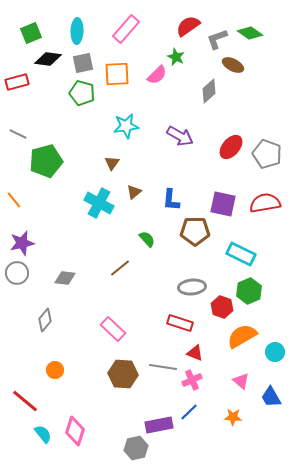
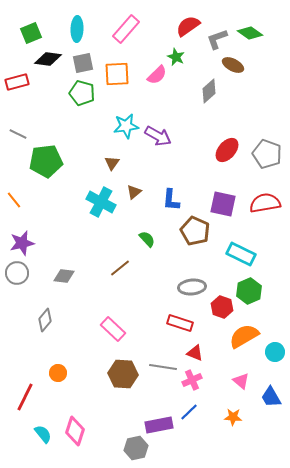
cyan ellipse at (77, 31): moved 2 px up
purple arrow at (180, 136): moved 22 px left
red ellipse at (231, 147): moved 4 px left, 3 px down
green pentagon at (46, 161): rotated 8 degrees clockwise
cyan cross at (99, 203): moved 2 px right, 1 px up
brown pentagon at (195, 231): rotated 24 degrees clockwise
gray diamond at (65, 278): moved 1 px left, 2 px up
orange semicircle at (242, 336): moved 2 px right
orange circle at (55, 370): moved 3 px right, 3 px down
red line at (25, 401): moved 4 px up; rotated 76 degrees clockwise
